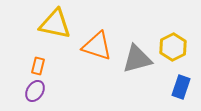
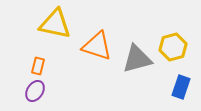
yellow hexagon: rotated 12 degrees clockwise
